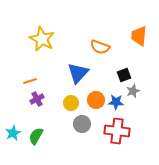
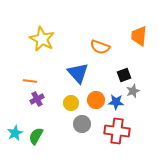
blue triangle: rotated 25 degrees counterclockwise
orange line: rotated 24 degrees clockwise
cyan star: moved 2 px right
